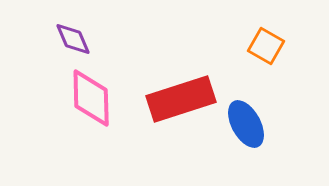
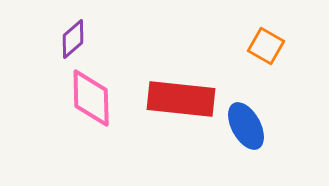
purple diamond: rotated 72 degrees clockwise
red rectangle: rotated 24 degrees clockwise
blue ellipse: moved 2 px down
